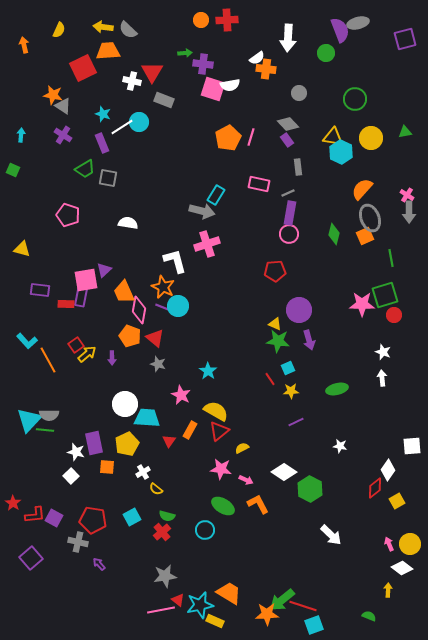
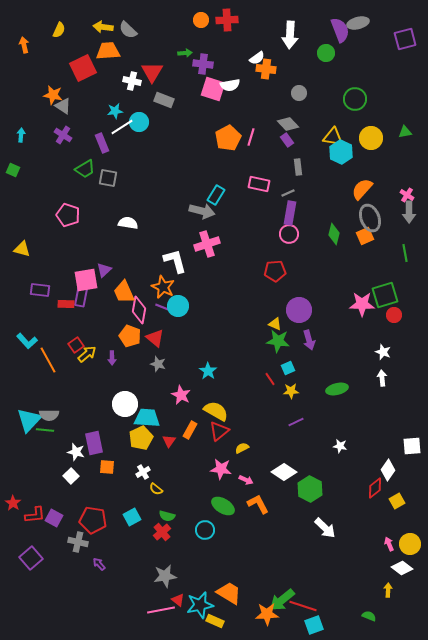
white arrow at (288, 38): moved 2 px right, 3 px up
cyan star at (103, 114): moved 12 px right, 3 px up; rotated 28 degrees counterclockwise
green line at (391, 258): moved 14 px right, 5 px up
yellow pentagon at (127, 444): moved 14 px right, 6 px up
white arrow at (331, 535): moved 6 px left, 7 px up
